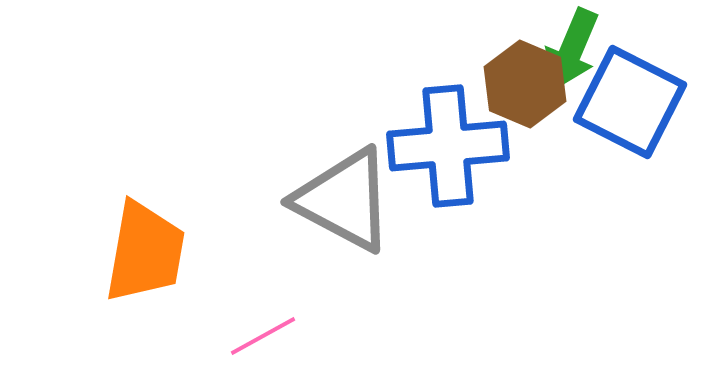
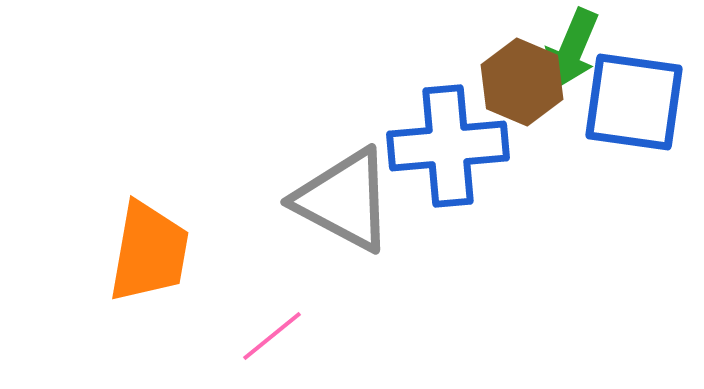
brown hexagon: moved 3 px left, 2 px up
blue square: moved 4 px right; rotated 19 degrees counterclockwise
orange trapezoid: moved 4 px right
pink line: moved 9 px right; rotated 10 degrees counterclockwise
